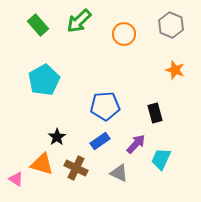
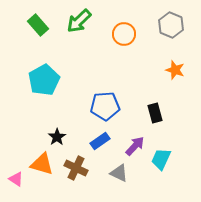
purple arrow: moved 1 px left, 2 px down
